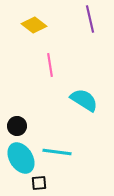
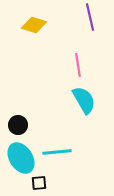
purple line: moved 2 px up
yellow diamond: rotated 20 degrees counterclockwise
pink line: moved 28 px right
cyan semicircle: rotated 28 degrees clockwise
black circle: moved 1 px right, 1 px up
cyan line: rotated 12 degrees counterclockwise
